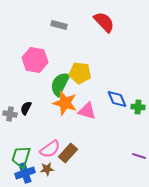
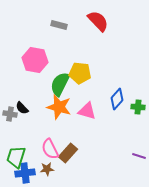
red semicircle: moved 6 px left, 1 px up
blue diamond: rotated 65 degrees clockwise
orange star: moved 6 px left, 4 px down
black semicircle: moved 4 px left; rotated 72 degrees counterclockwise
pink semicircle: rotated 100 degrees clockwise
green trapezoid: moved 5 px left
blue cross: rotated 12 degrees clockwise
